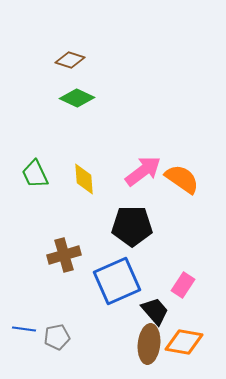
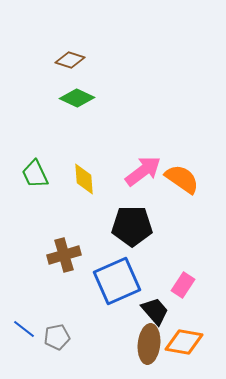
blue line: rotated 30 degrees clockwise
